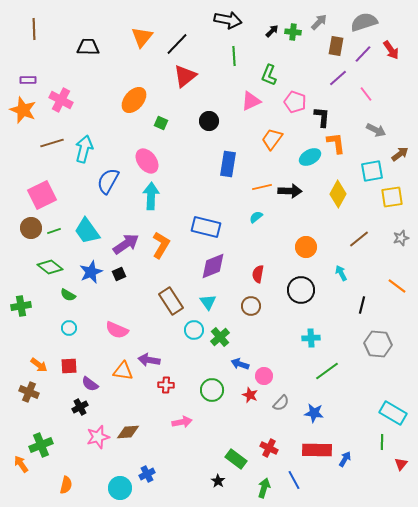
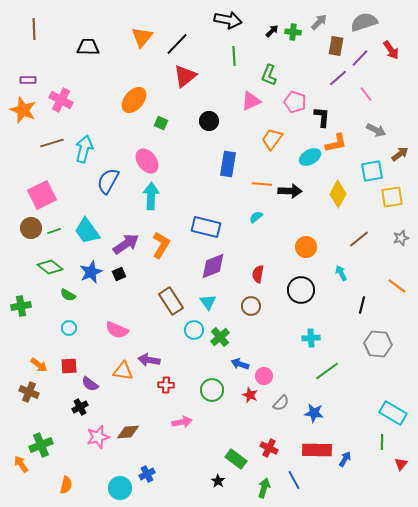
purple line at (363, 54): moved 3 px left, 4 px down
orange L-shape at (336, 143): rotated 85 degrees clockwise
orange line at (262, 187): moved 3 px up; rotated 18 degrees clockwise
